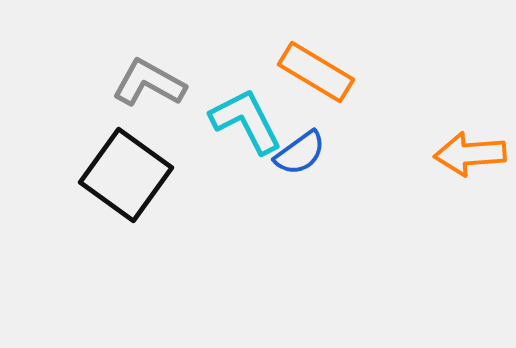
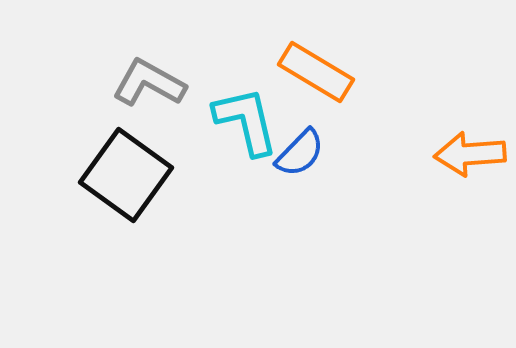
cyan L-shape: rotated 14 degrees clockwise
blue semicircle: rotated 10 degrees counterclockwise
